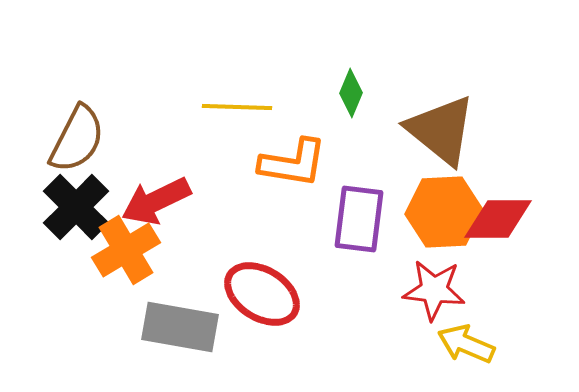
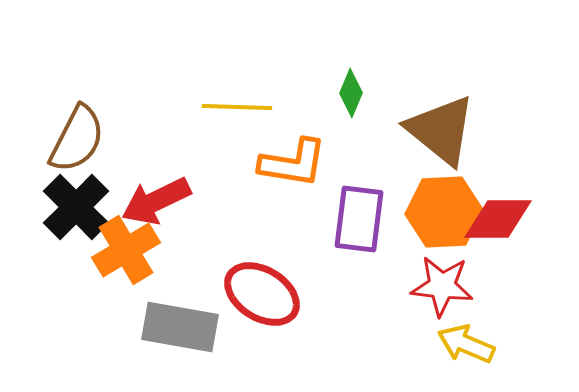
red star: moved 8 px right, 4 px up
